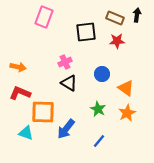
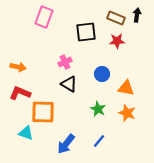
brown rectangle: moved 1 px right
black triangle: moved 1 px down
orange triangle: rotated 24 degrees counterclockwise
orange star: rotated 24 degrees counterclockwise
blue arrow: moved 15 px down
